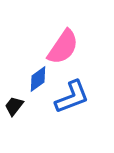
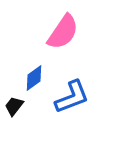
pink semicircle: moved 15 px up
blue diamond: moved 4 px left, 1 px up
